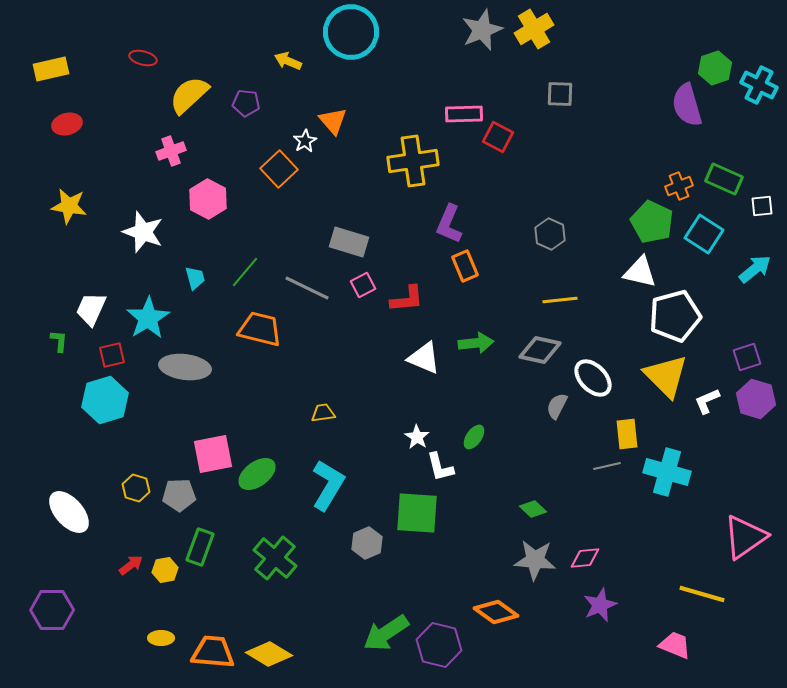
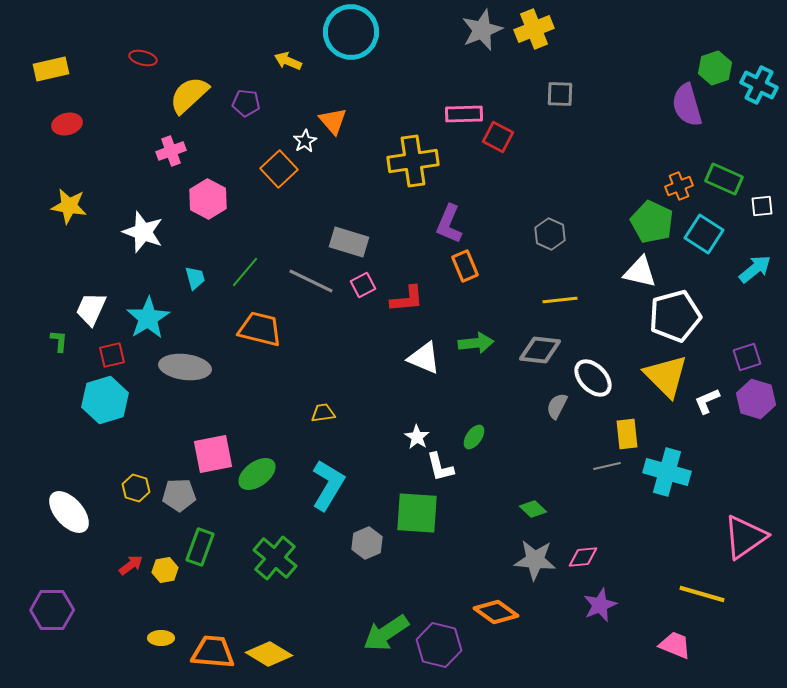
yellow cross at (534, 29): rotated 9 degrees clockwise
gray line at (307, 288): moved 4 px right, 7 px up
gray diamond at (540, 350): rotated 6 degrees counterclockwise
pink diamond at (585, 558): moved 2 px left, 1 px up
